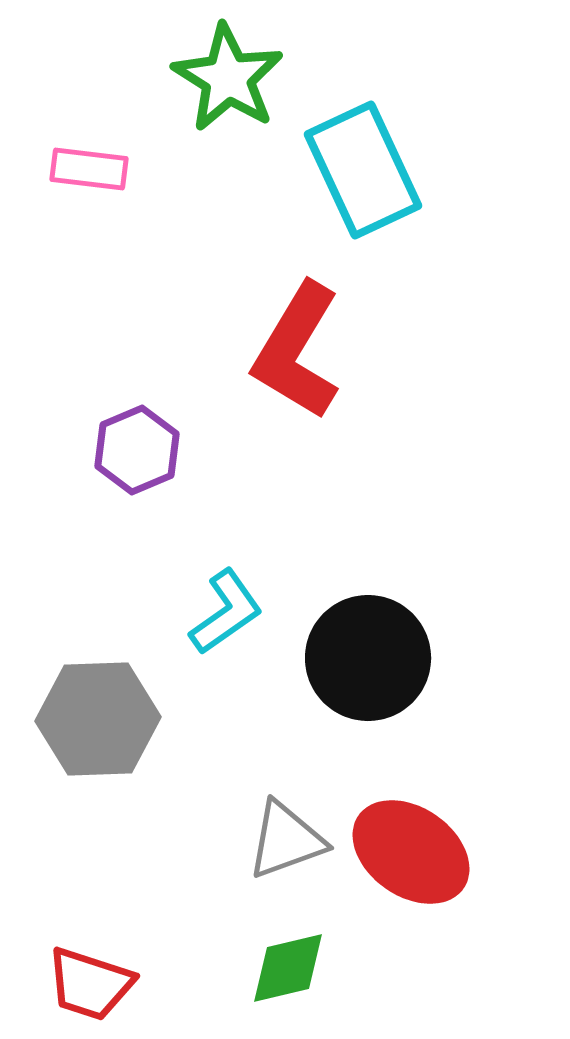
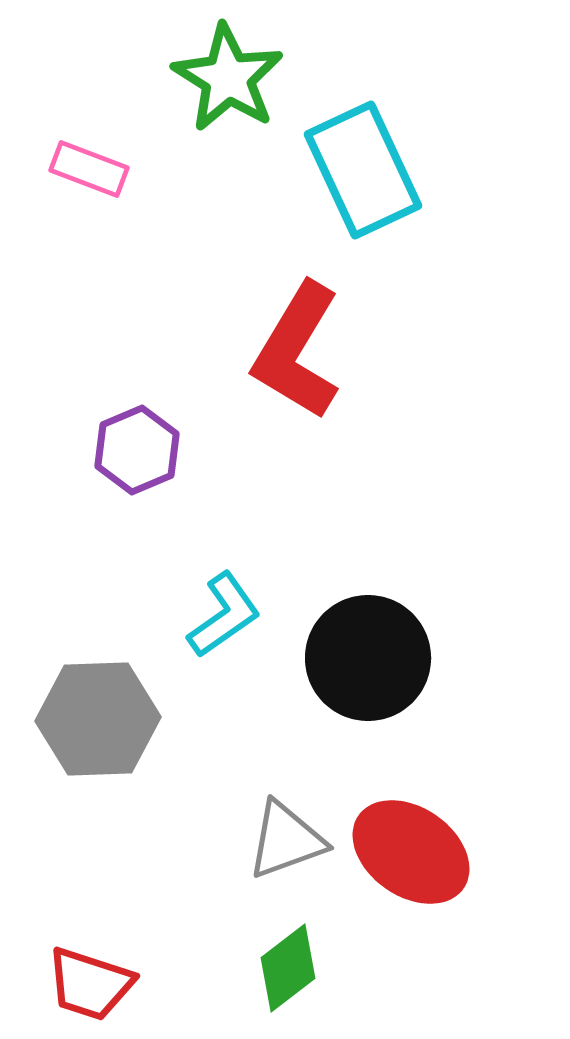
pink rectangle: rotated 14 degrees clockwise
cyan L-shape: moved 2 px left, 3 px down
green diamond: rotated 24 degrees counterclockwise
